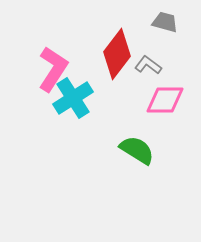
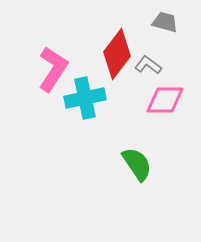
cyan cross: moved 12 px right; rotated 21 degrees clockwise
green semicircle: moved 14 px down; rotated 24 degrees clockwise
